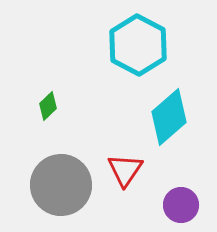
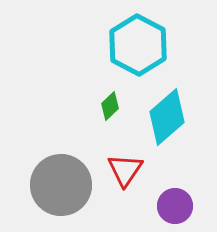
green diamond: moved 62 px right
cyan diamond: moved 2 px left
purple circle: moved 6 px left, 1 px down
